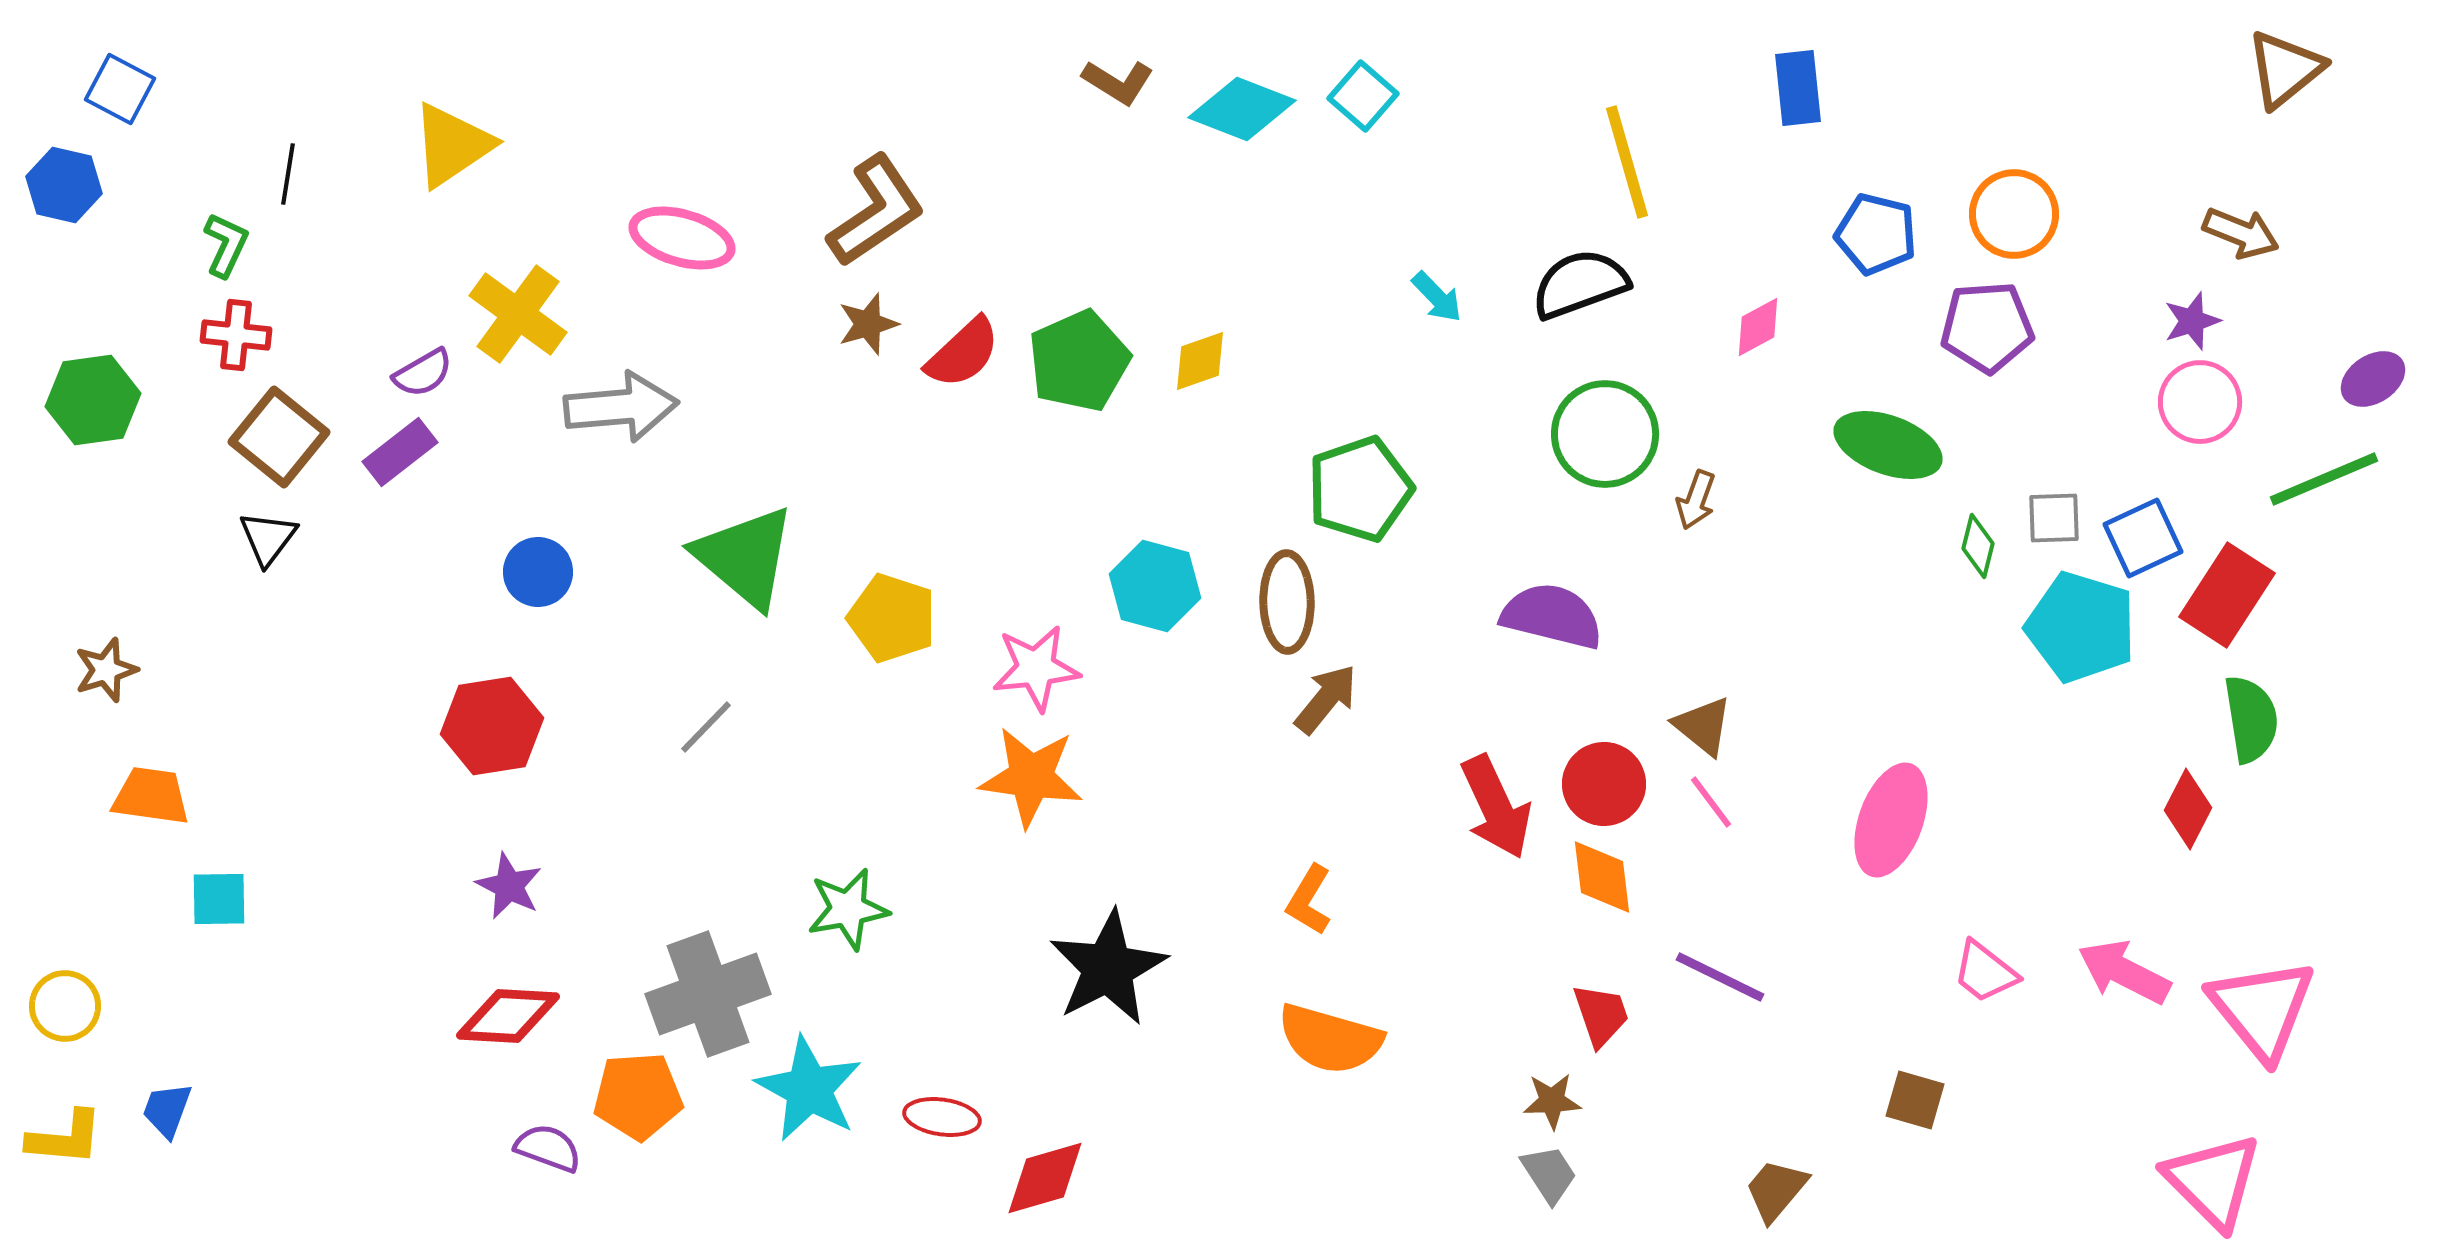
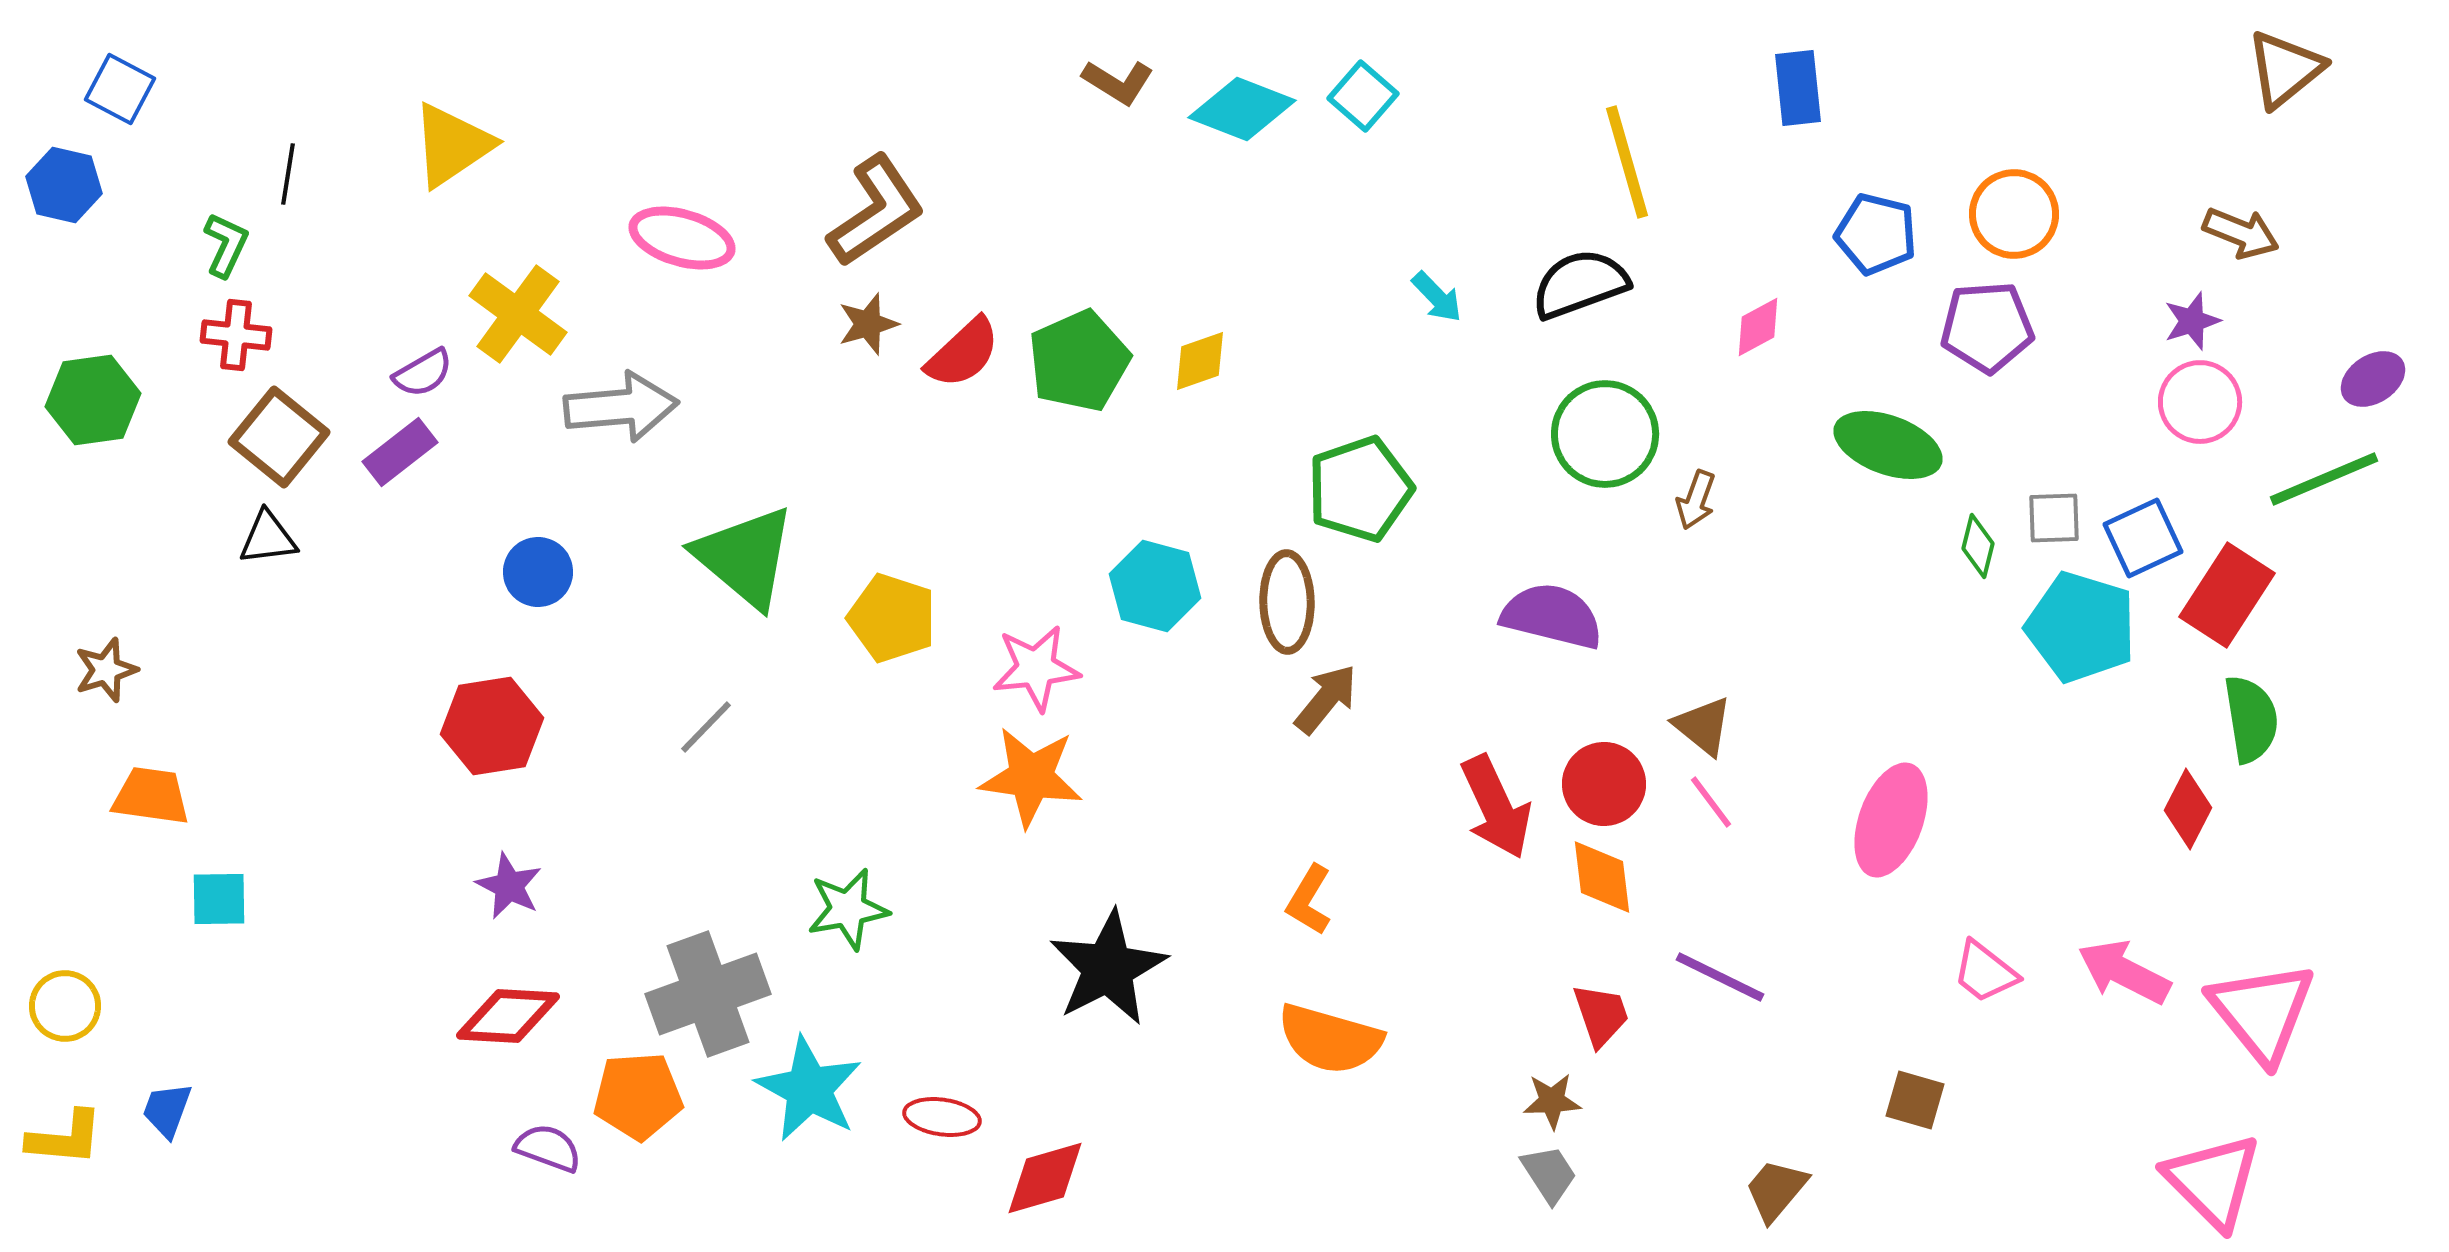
black triangle at (268, 538): rotated 46 degrees clockwise
pink triangle at (2262, 1009): moved 3 px down
